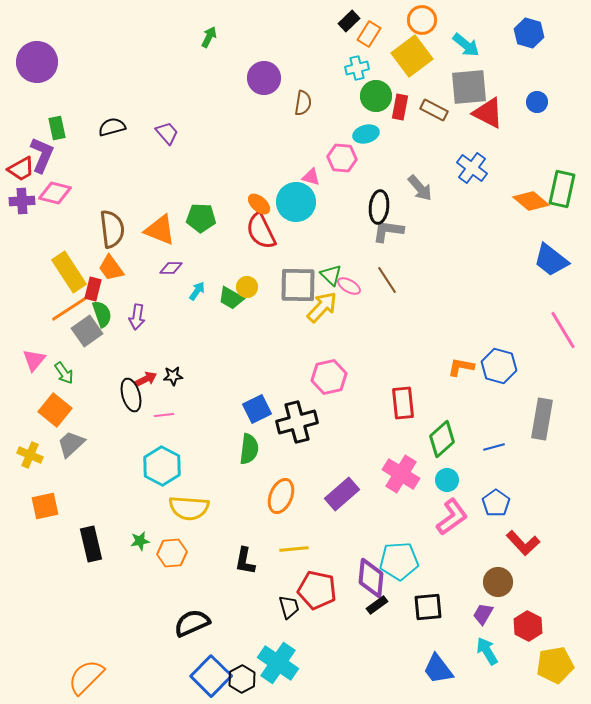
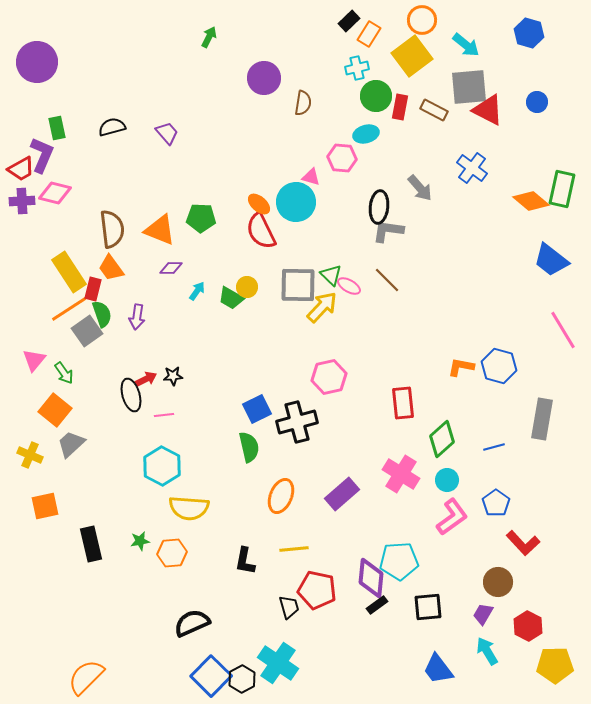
red triangle at (488, 113): moved 3 px up
brown line at (387, 280): rotated 12 degrees counterclockwise
green semicircle at (249, 449): moved 2 px up; rotated 20 degrees counterclockwise
yellow pentagon at (555, 665): rotated 9 degrees clockwise
